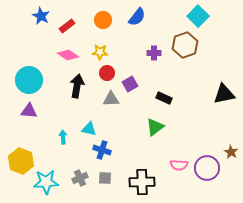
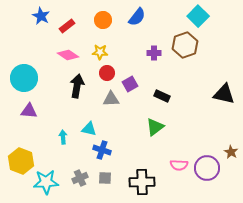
cyan circle: moved 5 px left, 2 px up
black triangle: rotated 25 degrees clockwise
black rectangle: moved 2 px left, 2 px up
